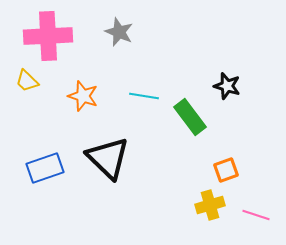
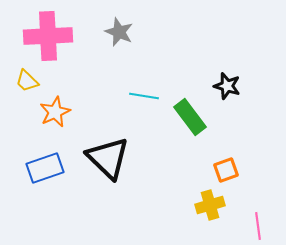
orange star: moved 28 px left, 16 px down; rotated 28 degrees clockwise
pink line: moved 2 px right, 11 px down; rotated 64 degrees clockwise
